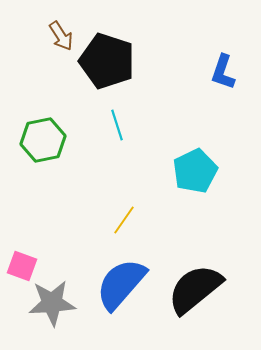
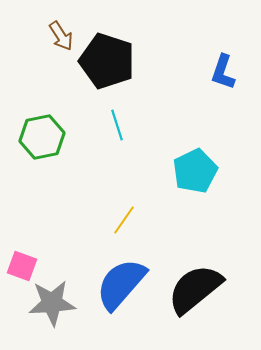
green hexagon: moved 1 px left, 3 px up
